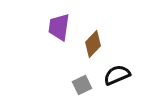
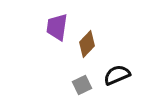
purple trapezoid: moved 2 px left
brown diamond: moved 6 px left
